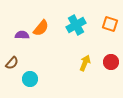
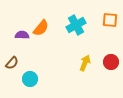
orange square: moved 4 px up; rotated 14 degrees counterclockwise
